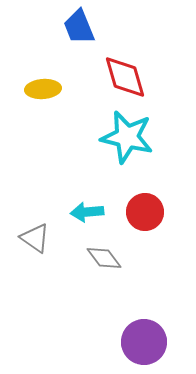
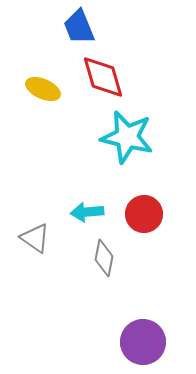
red diamond: moved 22 px left
yellow ellipse: rotated 28 degrees clockwise
red circle: moved 1 px left, 2 px down
gray diamond: rotated 48 degrees clockwise
purple circle: moved 1 px left
